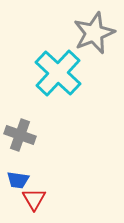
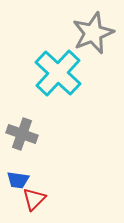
gray star: moved 1 px left
gray cross: moved 2 px right, 1 px up
red triangle: rotated 15 degrees clockwise
